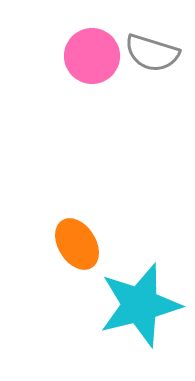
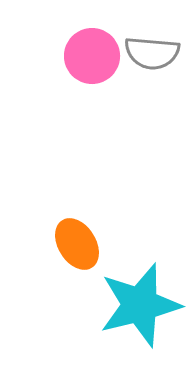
gray semicircle: rotated 12 degrees counterclockwise
